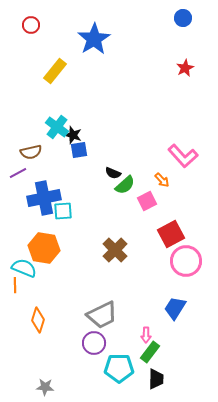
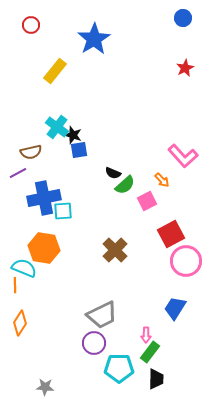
orange diamond: moved 18 px left, 3 px down; rotated 15 degrees clockwise
